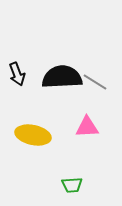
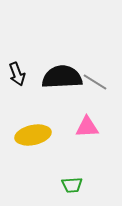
yellow ellipse: rotated 24 degrees counterclockwise
